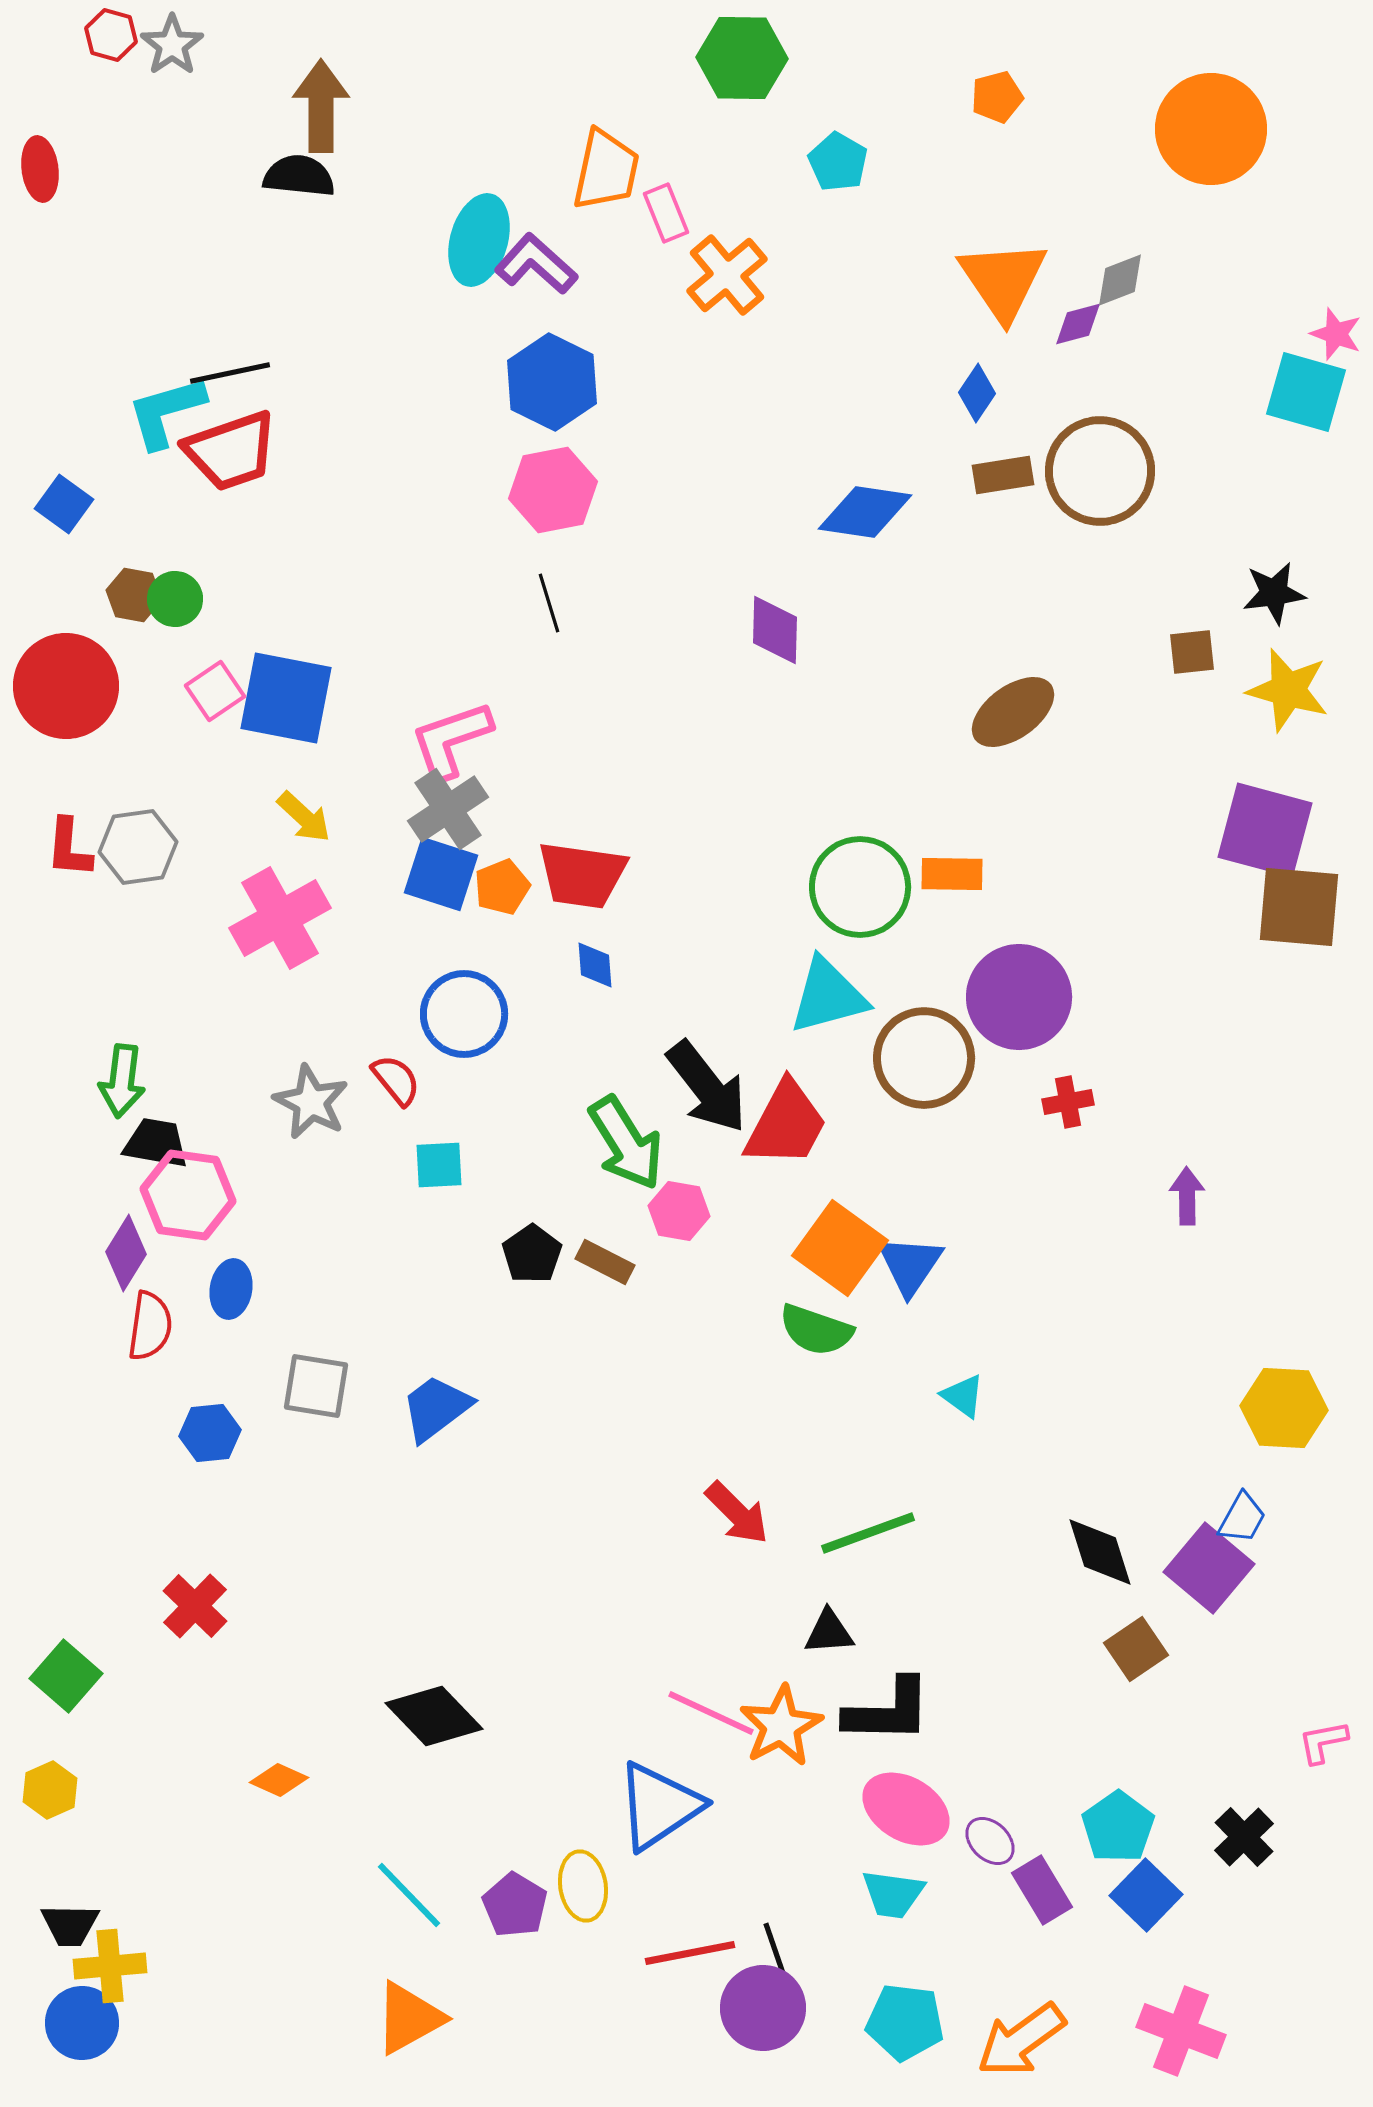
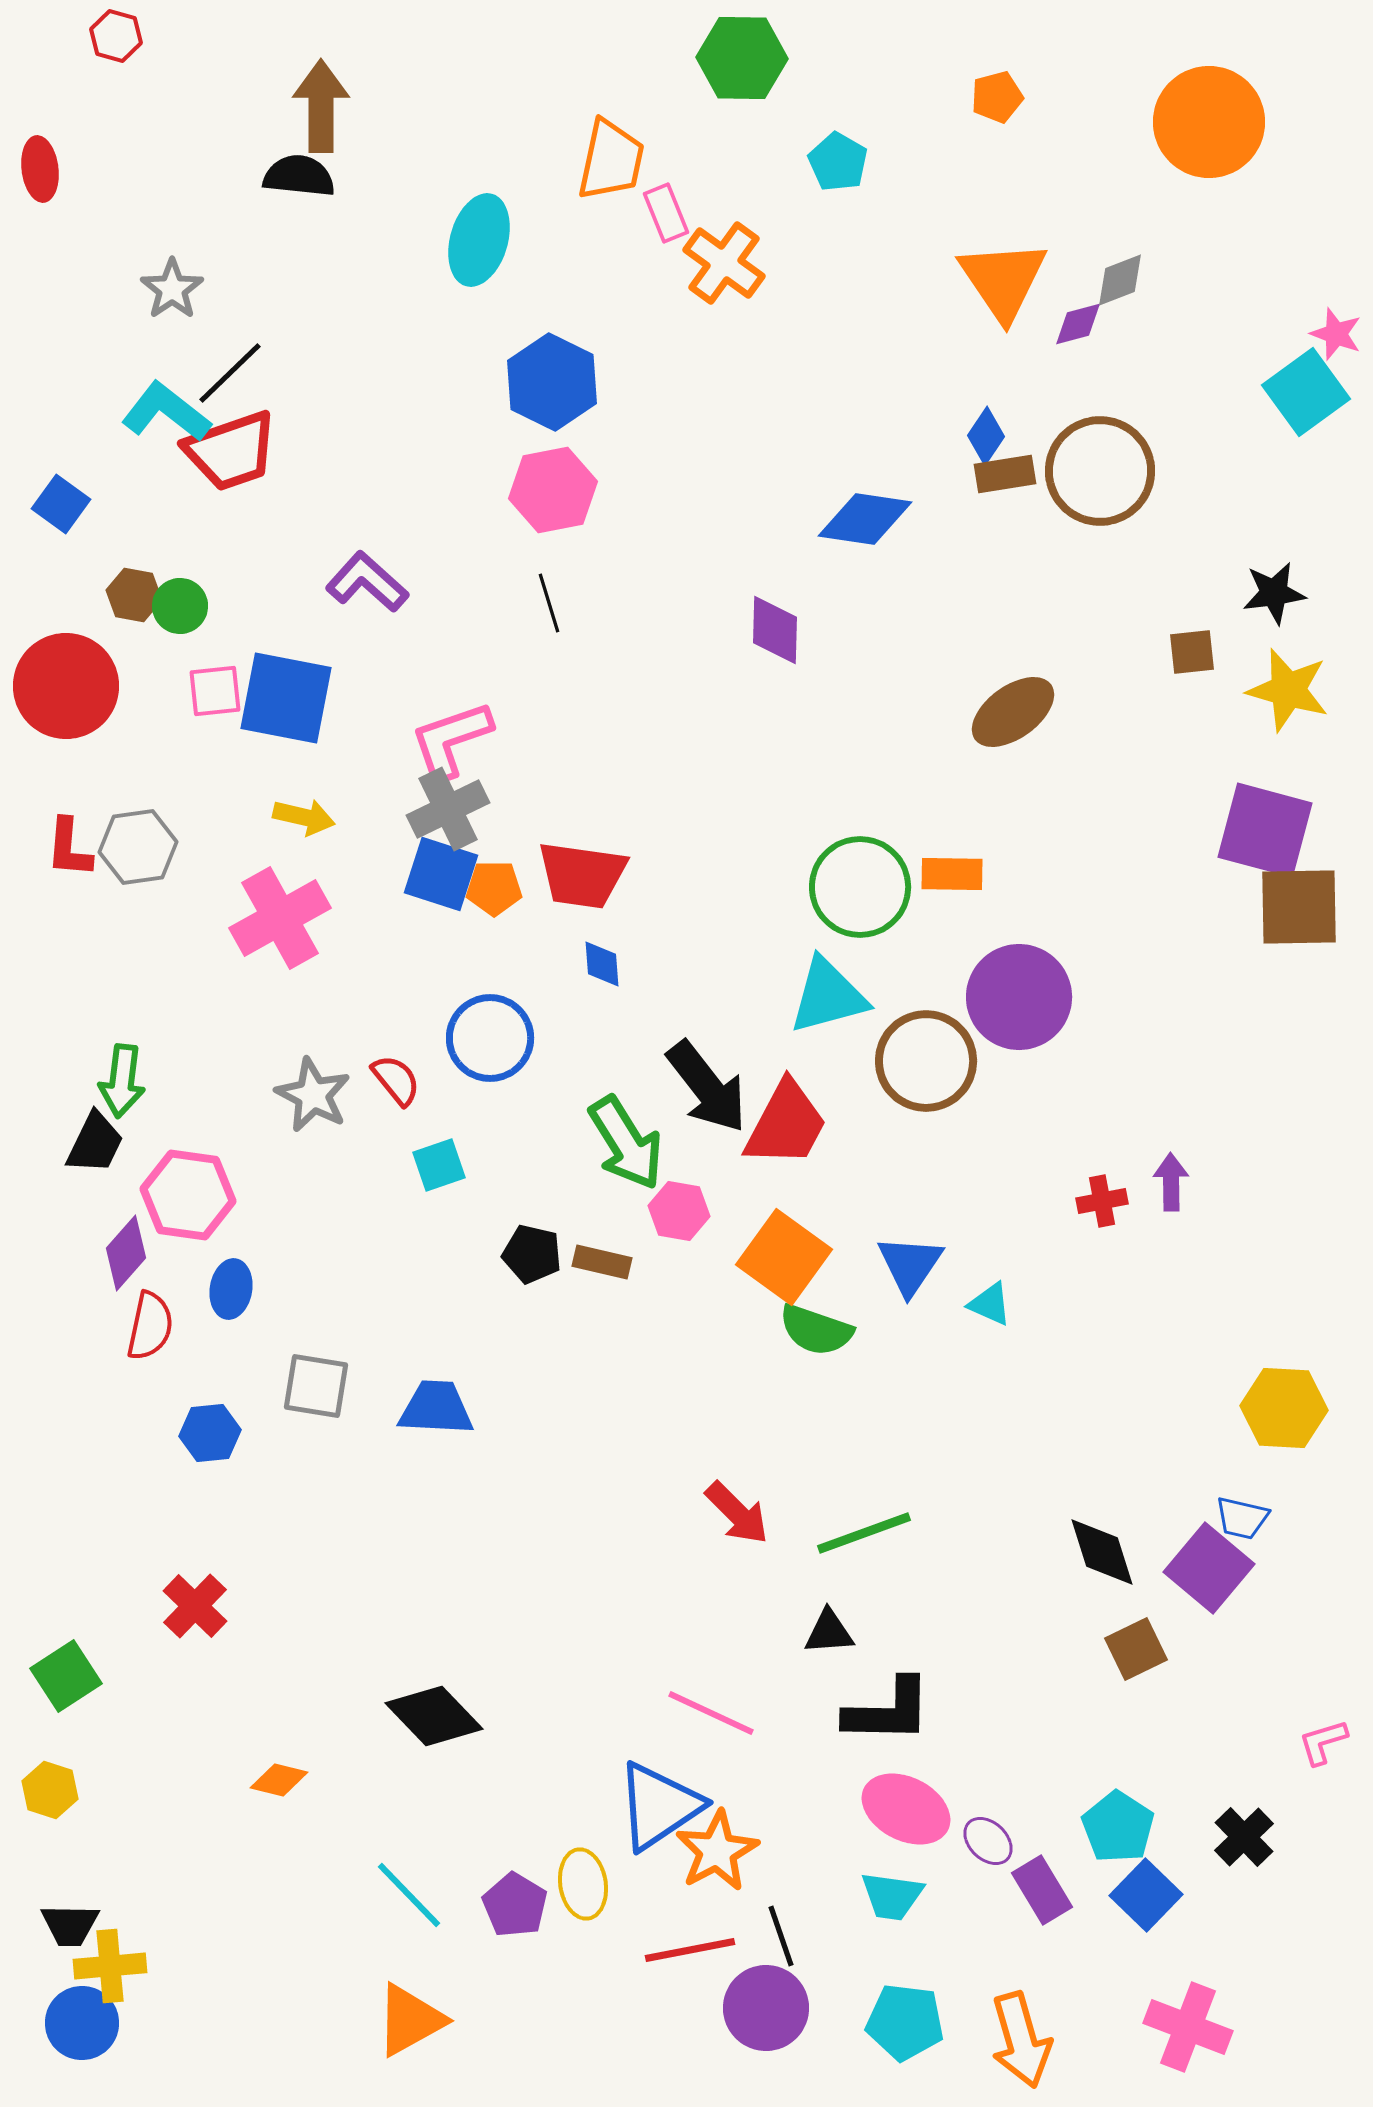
red hexagon at (111, 35): moved 5 px right, 1 px down
gray star at (172, 45): moved 244 px down
orange circle at (1211, 129): moved 2 px left, 7 px up
orange trapezoid at (606, 170): moved 5 px right, 10 px up
purple L-shape at (536, 264): moved 169 px left, 318 px down
orange cross at (727, 275): moved 3 px left, 12 px up; rotated 14 degrees counterclockwise
black line at (230, 373): rotated 32 degrees counterclockwise
cyan square at (1306, 392): rotated 38 degrees clockwise
blue diamond at (977, 393): moved 9 px right, 43 px down
cyan L-shape at (166, 412): rotated 54 degrees clockwise
brown rectangle at (1003, 475): moved 2 px right, 1 px up
blue square at (64, 504): moved 3 px left
blue diamond at (865, 512): moved 7 px down
green circle at (175, 599): moved 5 px right, 7 px down
pink square at (215, 691): rotated 28 degrees clockwise
gray cross at (448, 809): rotated 8 degrees clockwise
yellow arrow at (304, 817): rotated 30 degrees counterclockwise
orange pentagon at (502, 887): moved 8 px left, 1 px down; rotated 22 degrees clockwise
brown square at (1299, 907): rotated 6 degrees counterclockwise
blue diamond at (595, 965): moved 7 px right, 1 px up
blue circle at (464, 1014): moved 26 px right, 24 px down
brown circle at (924, 1058): moved 2 px right, 3 px down
gray star at (311, 1102): moved 2 px right, 7 px up
red cross at (1068, 1102): moved 34 px right, 99 px down
black trapezoid at (156, 1143): moved 61 px left; rotated 106 degrees clockwise
cyan square at (439, 1165): rotated 16 degrees counterclockwise
purple arrow at (1187, 1196): moved 16 px left, 14 px up
orange square at (840, 1248): moved 56 px left, 9 px down
purple diamond at (126, 1253): rotated 10 degrees clockwise
black pentagon at (532, 1254): rotated 24 degrees counterclockwise
brown rectangle at (605, 1262): moved 3 px left; rotated 14 degrees counterclockwise
red semicircle at (150, 1326): rotated 4 degrees clockwise
cyan triangle at (963, 1396): moved 27 px right, 92 px up; rotated 12 degrees counterclockwise
blue trapezoid at (436, 1408): rotated 40 degrees clockwise
blue trapezoid at (1242, 1518): rotated 74 degrees clockwise
green line at (868, 1533): moved 4 px left
black diamond at (1100, 1552): moved 2 px right
brown square at (1136, 1649): rotated 8 degrees clockwise
green square at (66, 1676): rotated 16 degrees clockwise
orange star at (781, 1726): moved 64 px left, 125 px down
pink L-shape at (1323, 1742): rotated 6 degrees counterclockwise
orange diamond at (279, 1780): rotated 10 degrees counterclockwise
yellow hexagon at (50, 1790): rotated 18 degrees counterclockwise
pink ellipse at (906, 1809): rotated 4 degrees counterclockwise
cyan pentagon at (1118, 1827): rotated 4 degrees counterclockwise
purple ellipse at (990, 1841): moved 2 px left
yellow ellipse at (583, 1886): moved 2 px up
cyan trapezoid at (893, 1894): moved 1 px left, 2 px down
red line at (690, 1953): moved 3 px up
black line at (776, 1953): moved 5 px right, 17 px up
purple circle at (763, 2008): moved 3 px right
orange triangle at (409, 2018): moved 1 px right, 2 px down
pink cross at (1181, 2031): moved 7 px right, 4 px up
orange arrow at (1021, 2040): rotated 70 degrees counterclockwise
